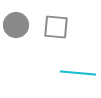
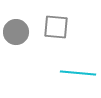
gray circle: moved 7 px down
